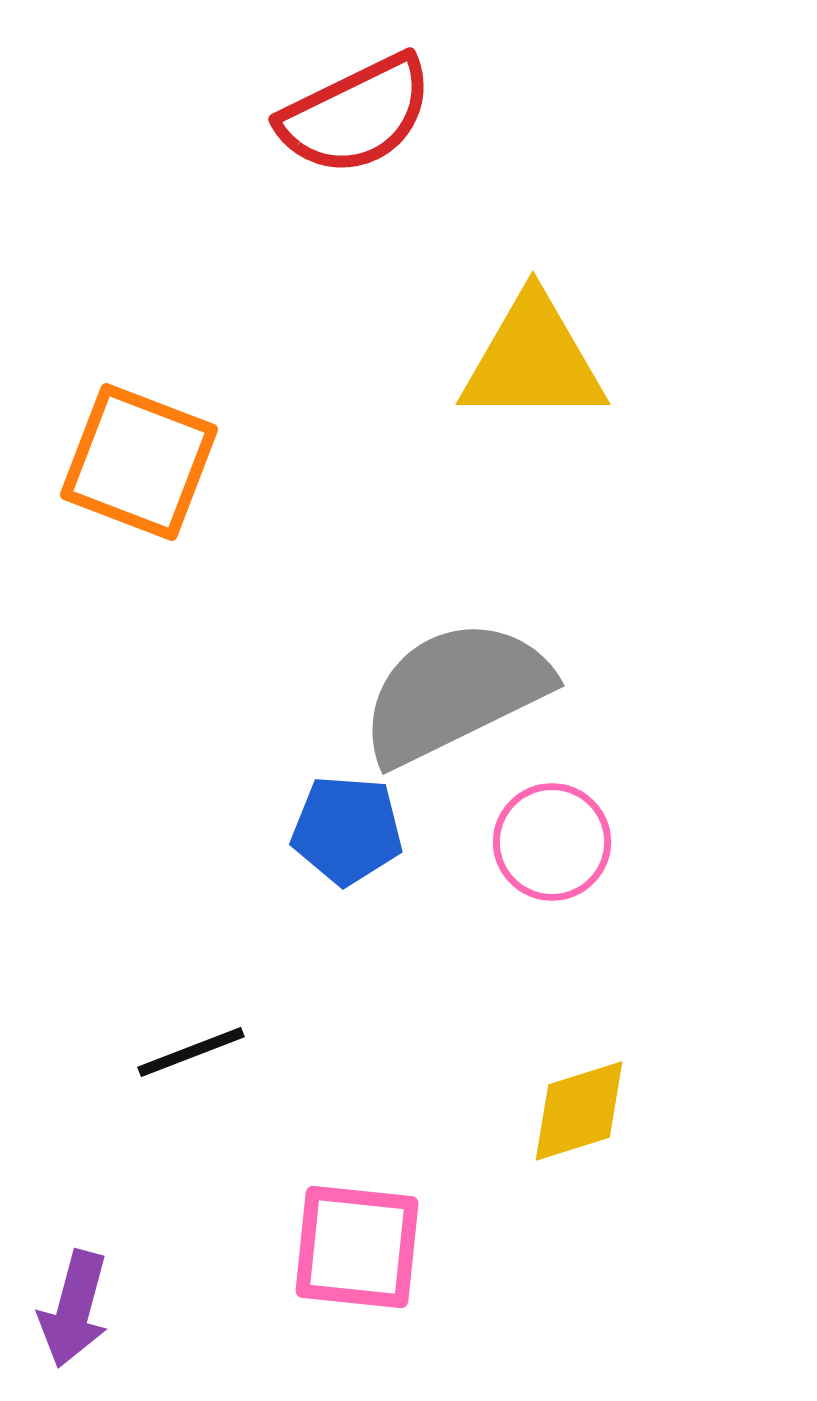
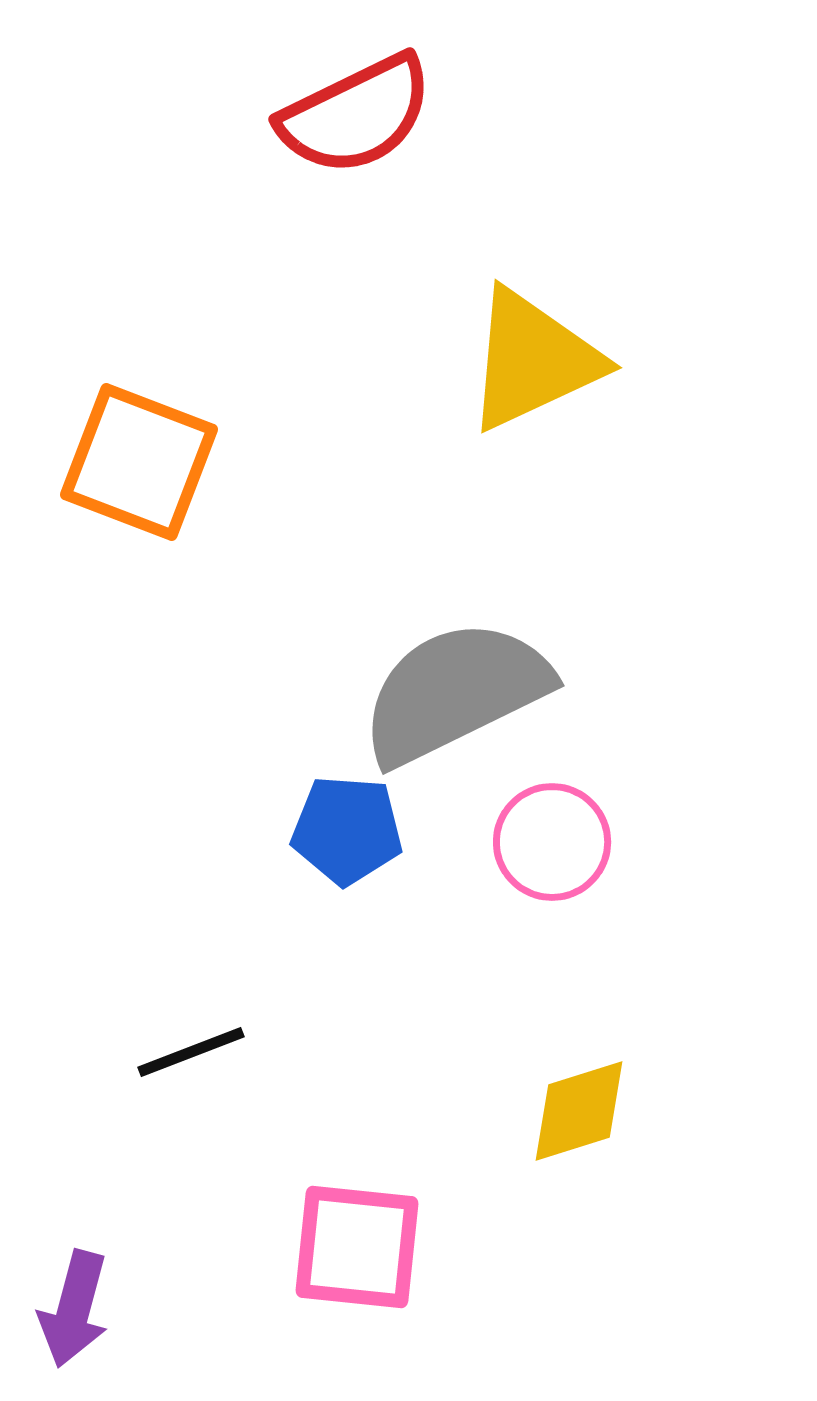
yellow triangle: rotated 25 degrees counterclockwise
